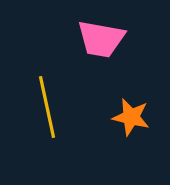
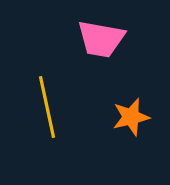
orange star: rotated 27 degrees counterclockwise
